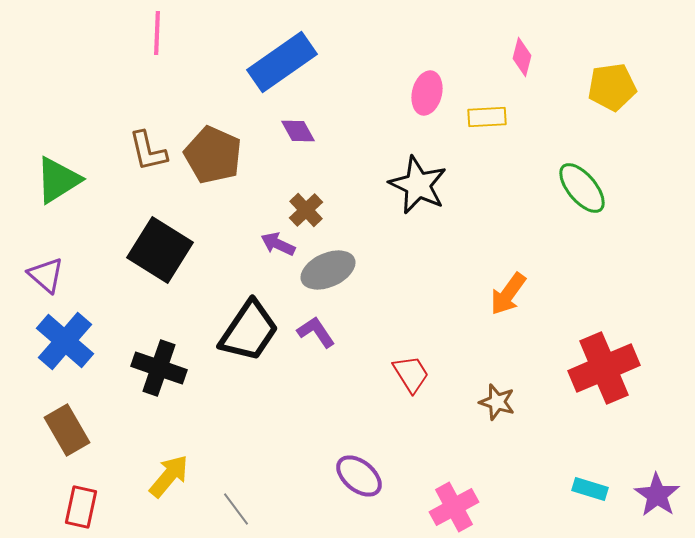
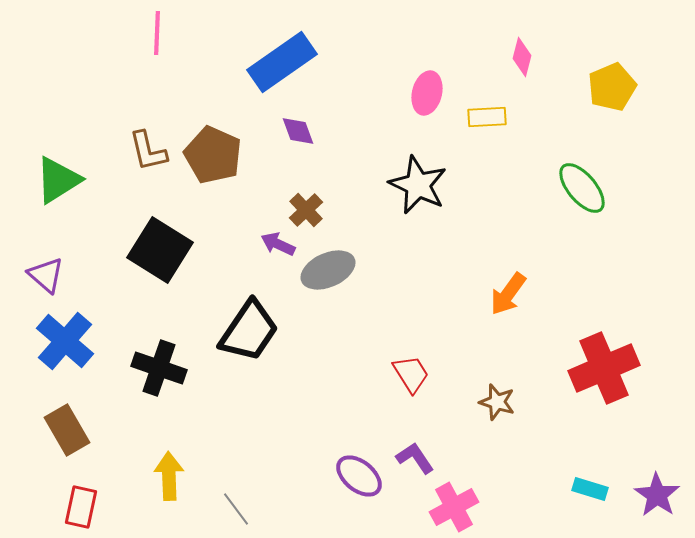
yellow pentagon: rotated 15 degrees counterclockwise
purple diamond: rotated 9 degrees clockwise
purple L-shape: moved 99 px right, 126 px down
yellow arrow: rotated 42 degrees counterclockwise
